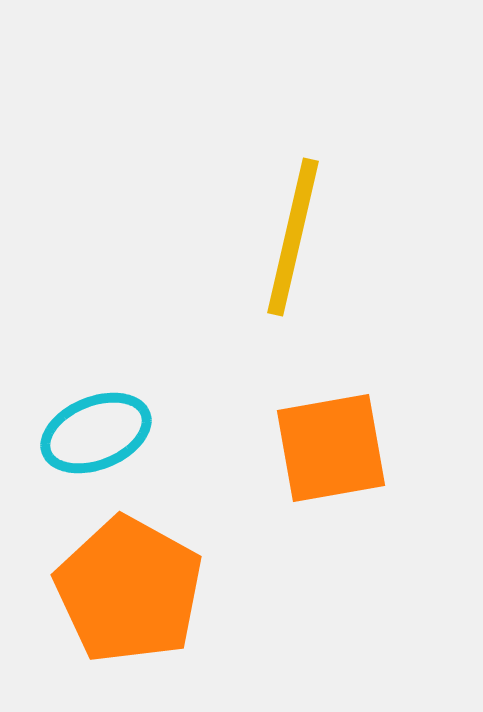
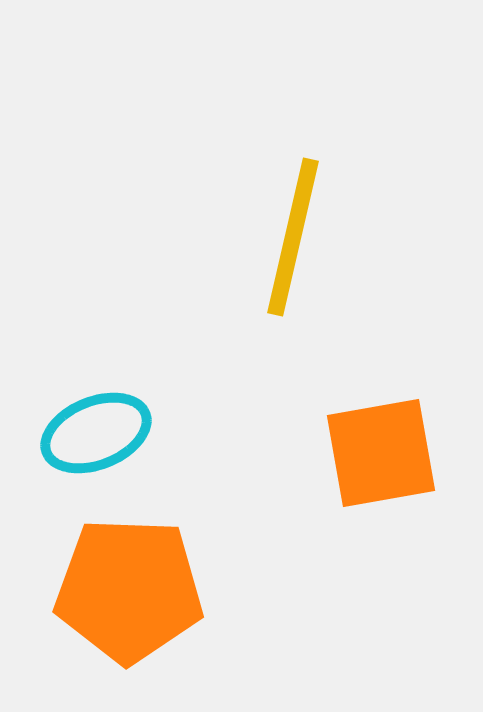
orange square: moved 50 px right, 5 px down
orange pentagon: rotated 27 degrees counterclockwise
